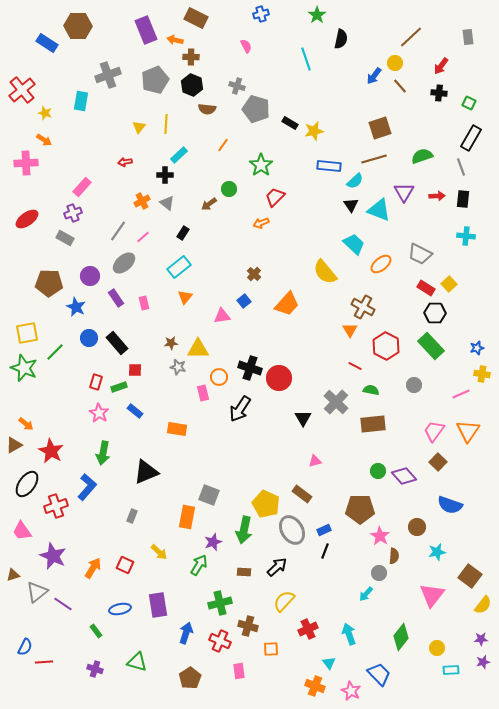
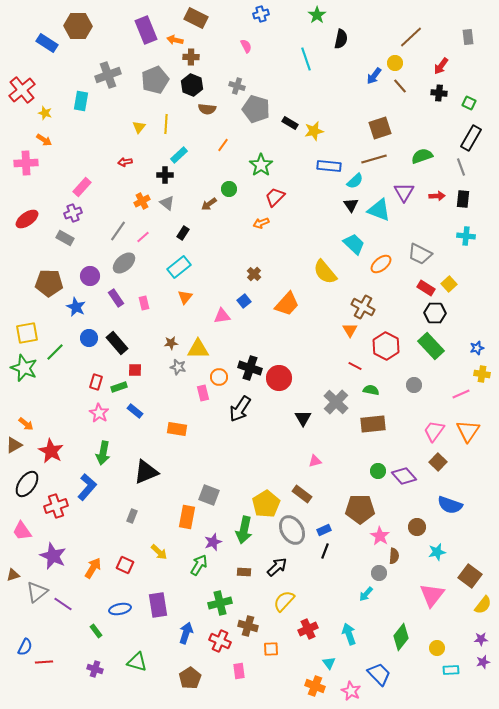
yellow pentagon at (266, 504): rotated 16 degrees clockwise
